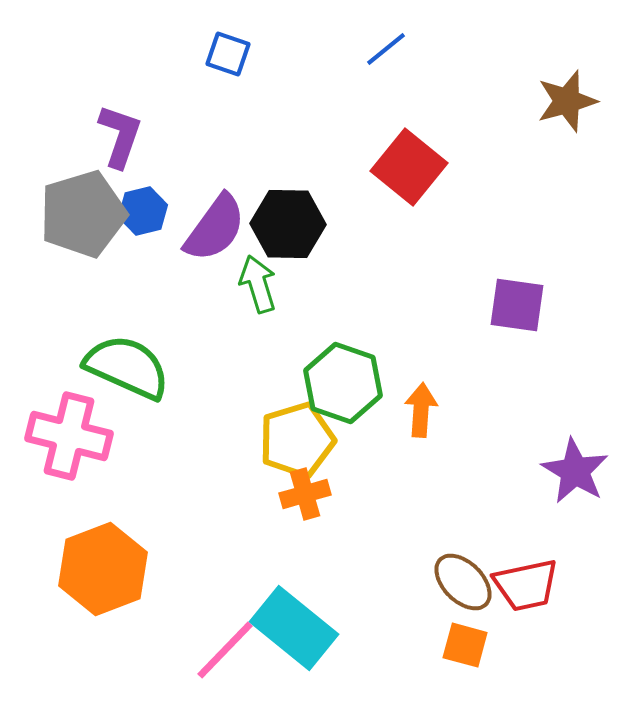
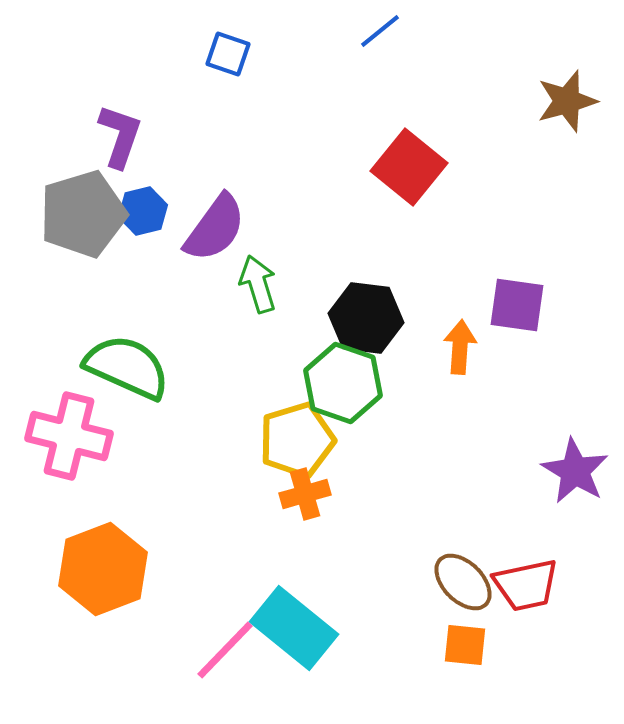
blue line: moved 6 px left, 18 px up
black hexagon: moved 78 px right, 94 px down; rotated 6 degrees clockwise
orange arrow: moved 39 px right, 63 px up
orange square: rotated 9 degrees counterclockwise
